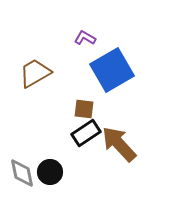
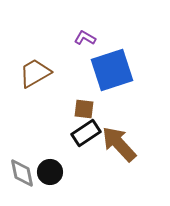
blue square: rotated 12 degrees clockwise
